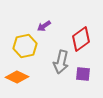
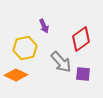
purple arrow: rotated 80 degrees counterclockwise
yellow hexagon: moved 2 px down
gray arrow: rotated 55 degrees counterclockwise
orange diamond: moved 1 px left, 2 px up
